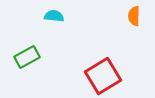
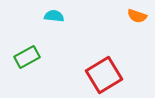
orange semicircle: moved 3 px right; rotated 72 degrees counterclockwise
red square: moved 1 px right, 1 px up
